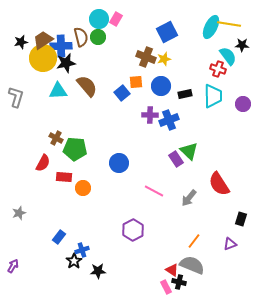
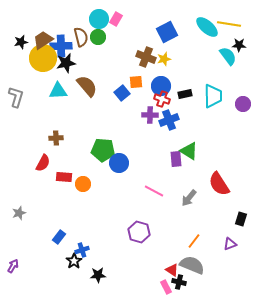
cyan ellipse at (211, 27): moved 4 px left; rotated 75 degrees counterclockwise
black star at (242, 45): moved 3 px left
red cross at (218, 69): moved 56 px left, 30 px down
brown cross at (56, 138): rotated 32 degrees counterclockwise
green pentagon at (75, 149): moved 28 px right, 1 px down
green triangle at (189, 151): rotated 12 degrees counterclockwise
purple rectangle at (176, 159): rotated 28 degrees clockwise
orange circle at (83, 188): moved 4 px up
purple hexagon at (133, 230): moved 6 px right, 2 px down; rotated 15 degrees counterclockwise
black star at (98, 271): moved 4 px down
